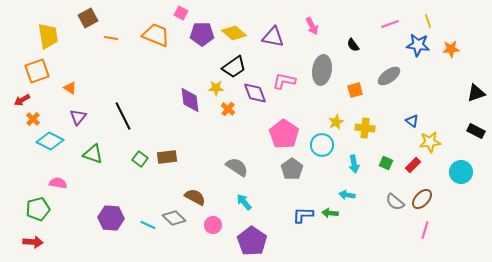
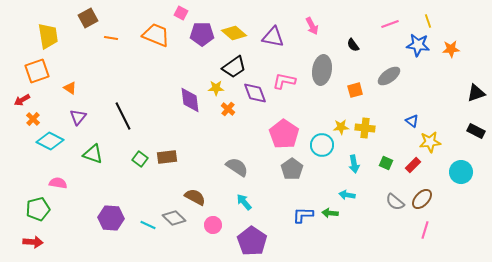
yellow star at (336, 122): moved 5 px right, 5 px down; rotated 21 degrees clockwise
